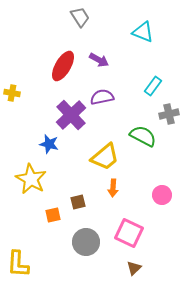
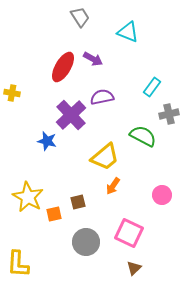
cyan triangle: moved 15 px left
purple arrow: moved 6 px left, 1 px up
red ellipse: moved 1 px down
cyan rectangle: moved 1 px left, 1 px down
blue star: moved 2 px left, 3 px up
yellow star: moved 3 px left, 18 px down
orange arrow: moved 2 px up; rotated 30 degrees clockwise
orange square: moved 1 px right, 1 px up
